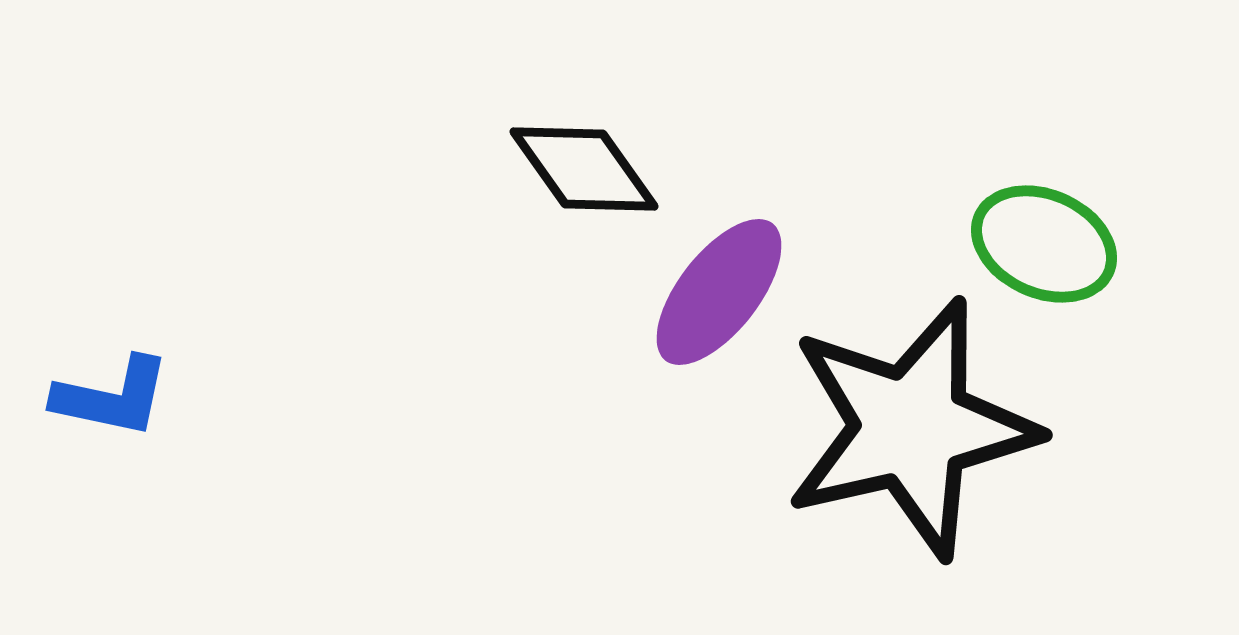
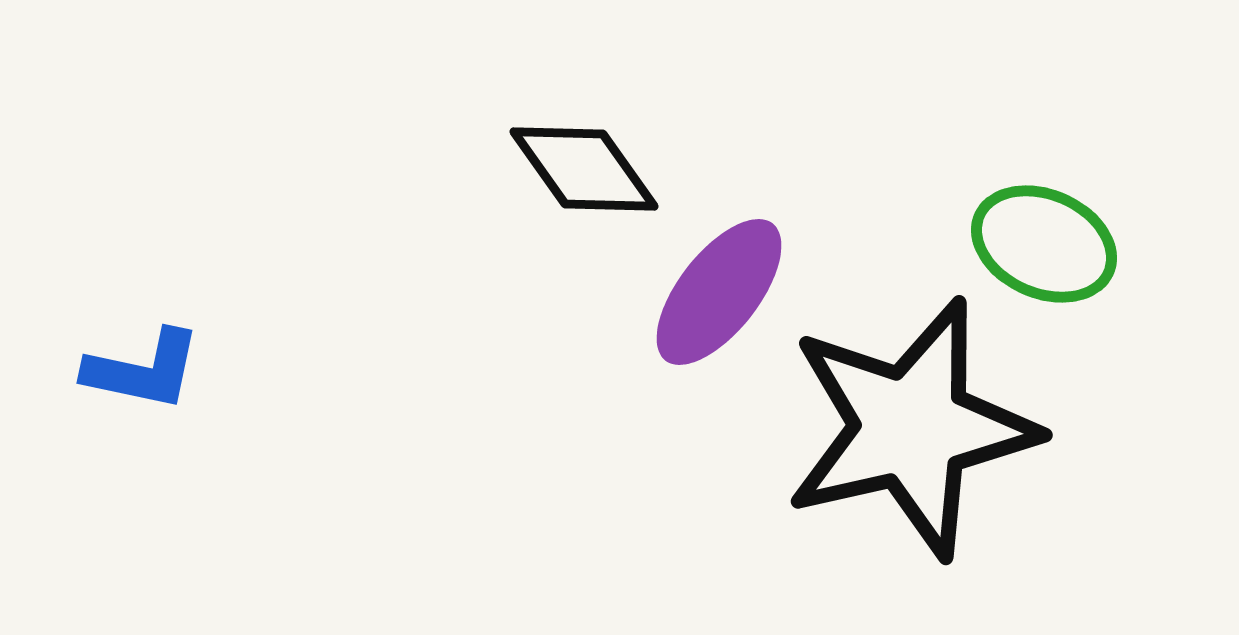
blue L-shape: moved 31 px right, 27 px up
